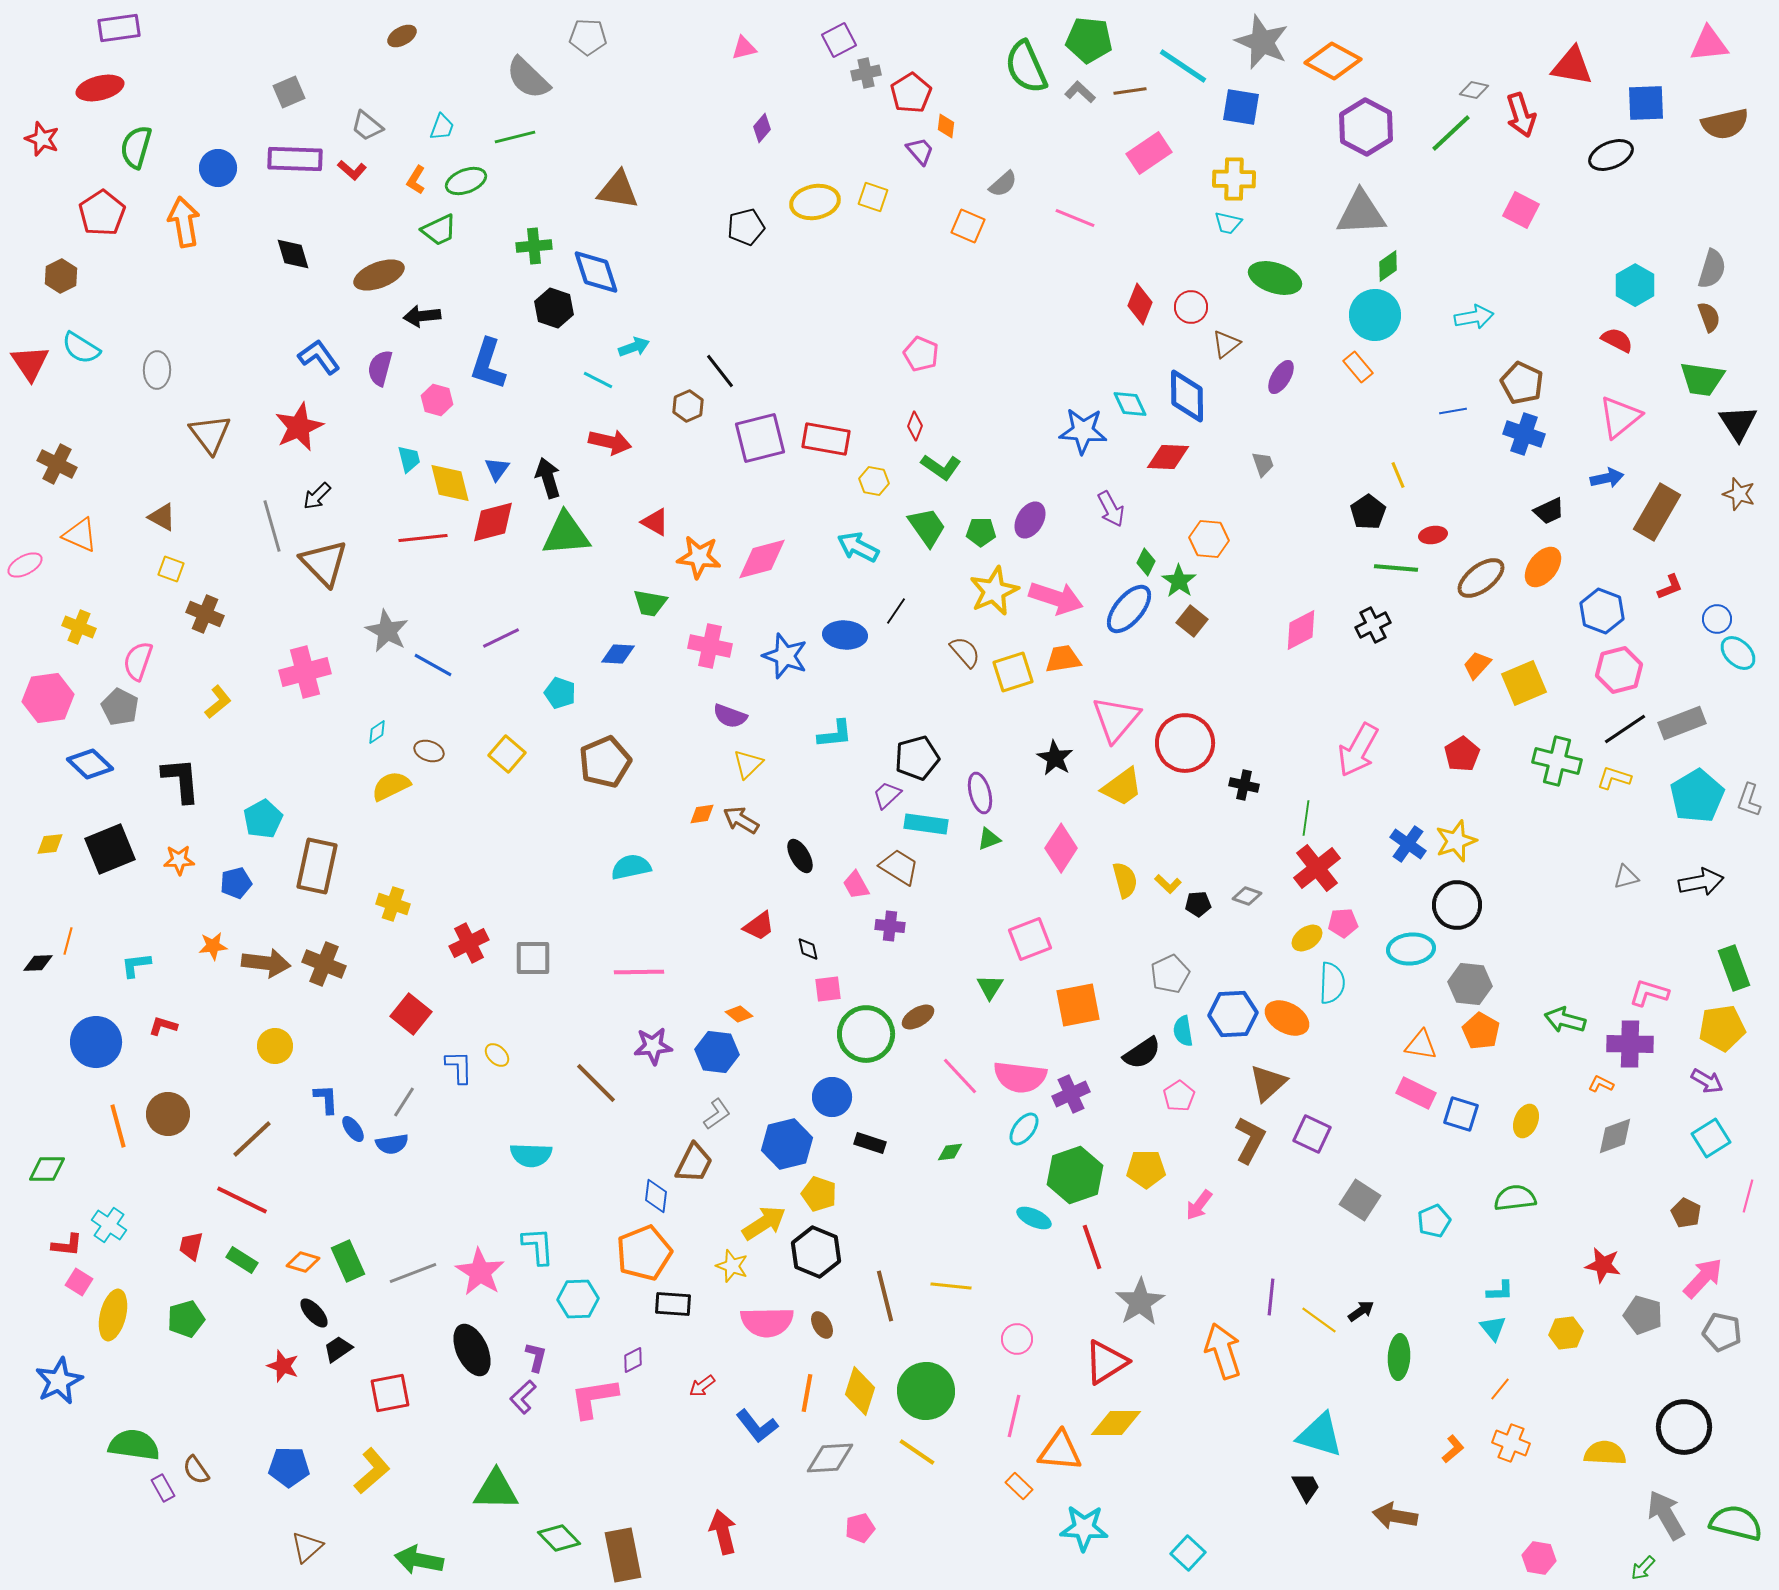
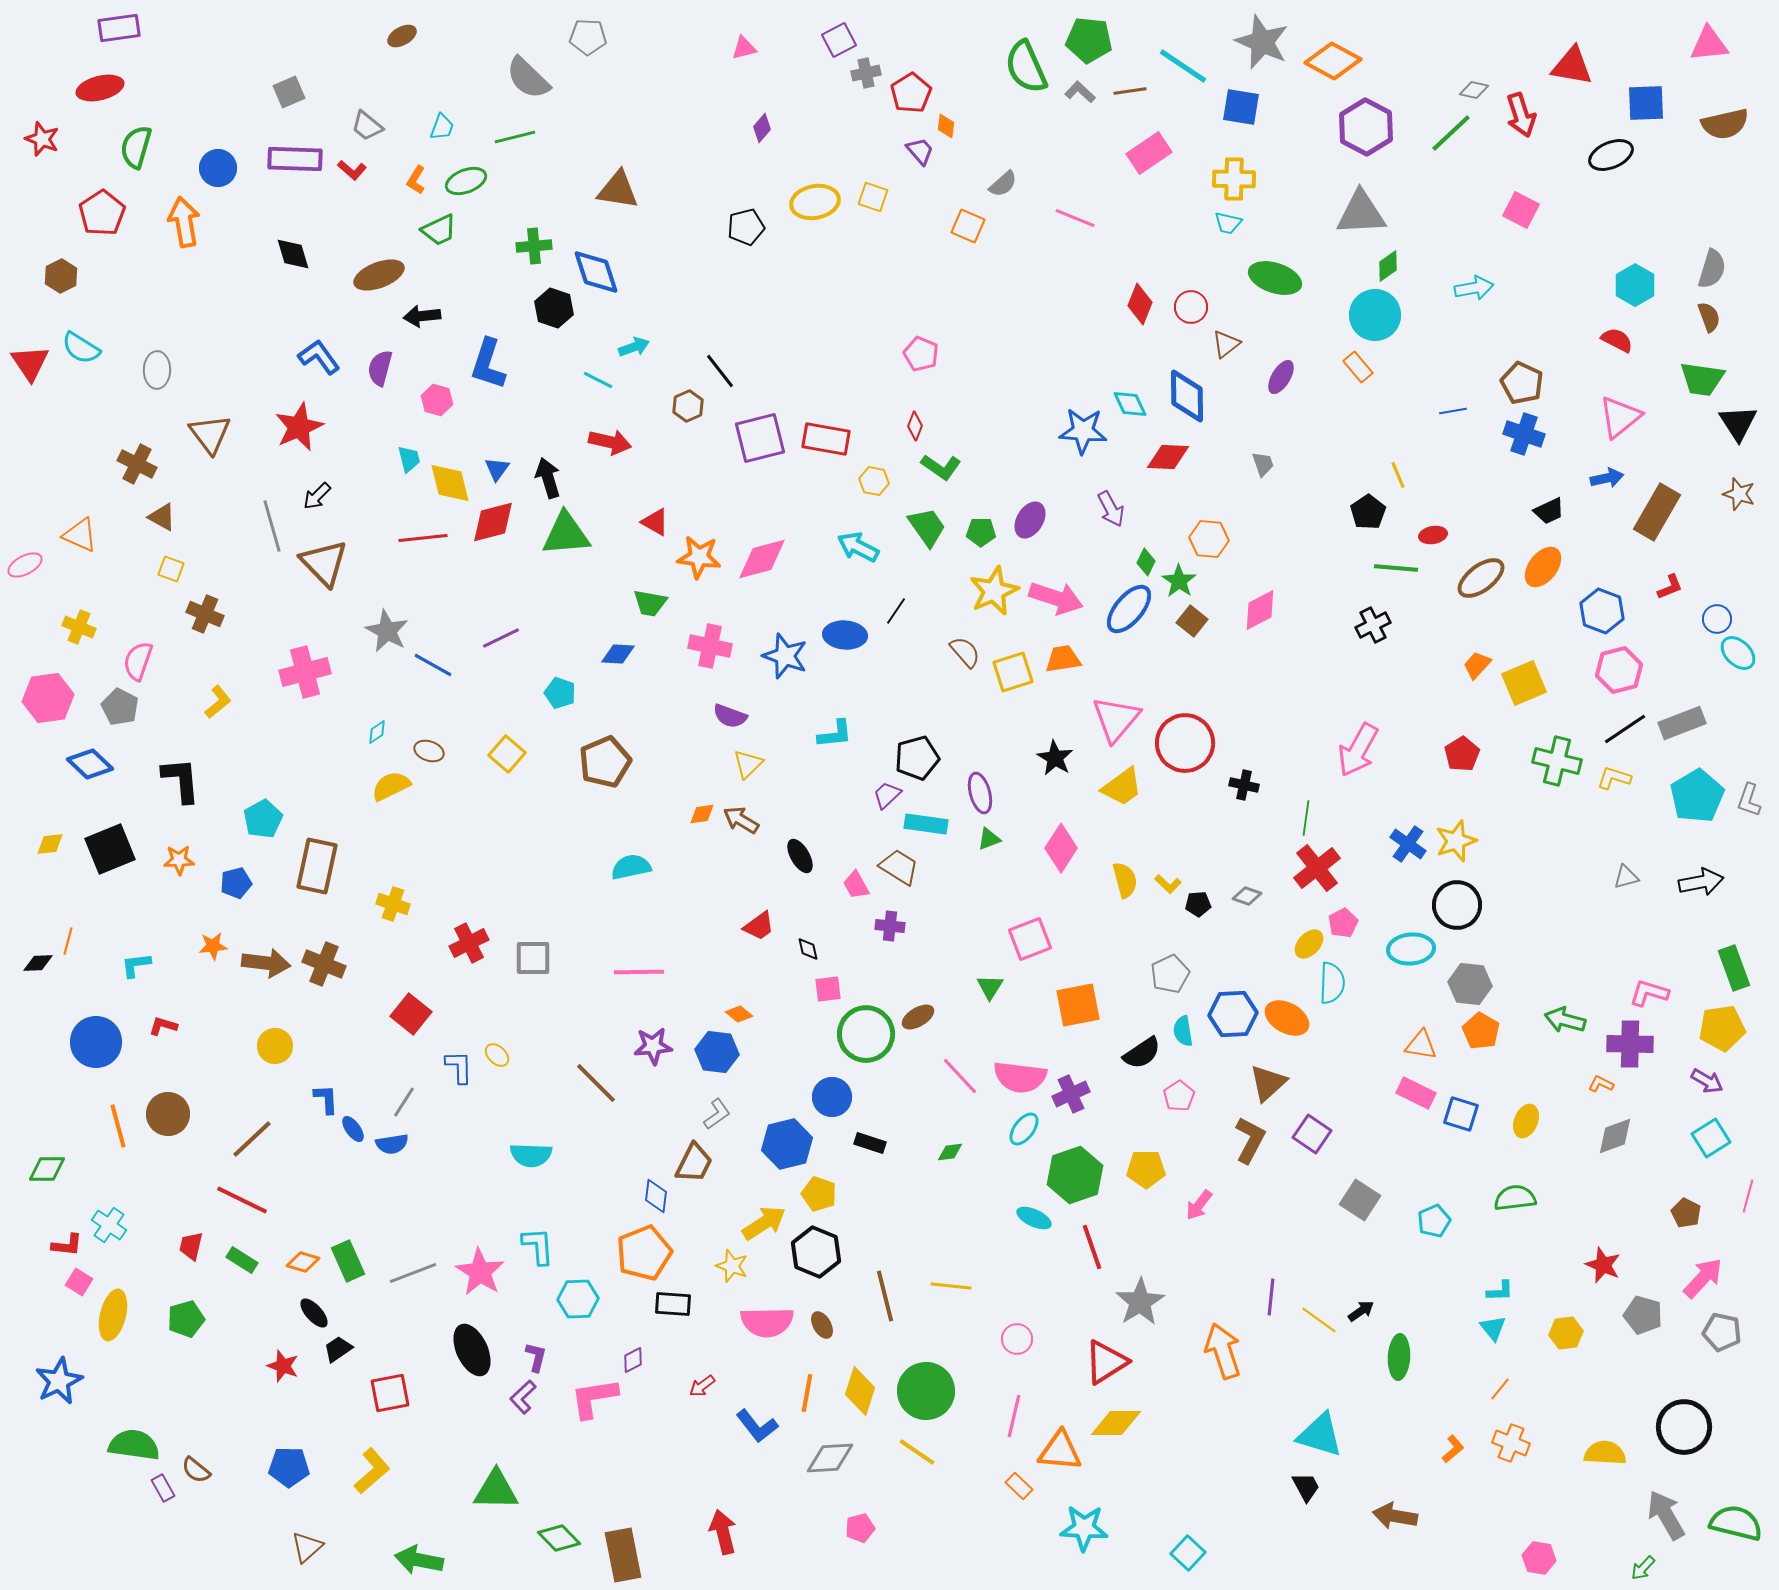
cyan arrow at (1474, 317): moved 29 px up
brown cross at (57, 464): moved 80 px right
pink diamond at (1301, 630): moved 41 px left, 20 px up
pink pentagon at (1343, 923): rotated 24 degrees counterclockwise
yellow ellipse at (1307, 938): moved 2 px right, 6 px down; rotated 12 degrees counterclockwise
purple square at (1312, 1134): rotated 9 degrees clockwise
red star at (1603, 1265): rotated 12 degrees clockwise
brown semicircle at (196, 1470): rotated 16 degrees counterclockwise
